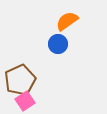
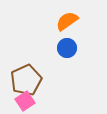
blue circle: moved 9 px right, 4 px down
brown pentagon: moved 6 px right
